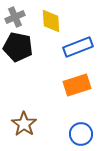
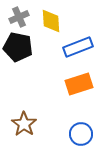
gray cross: moved 4 px right
orange rectangle: moved 2 px right, 1 px up
